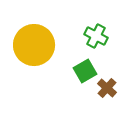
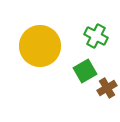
yellow circle: moved 6 px right, 1 px down
brown cross: rotated 18 degrees clockwise
